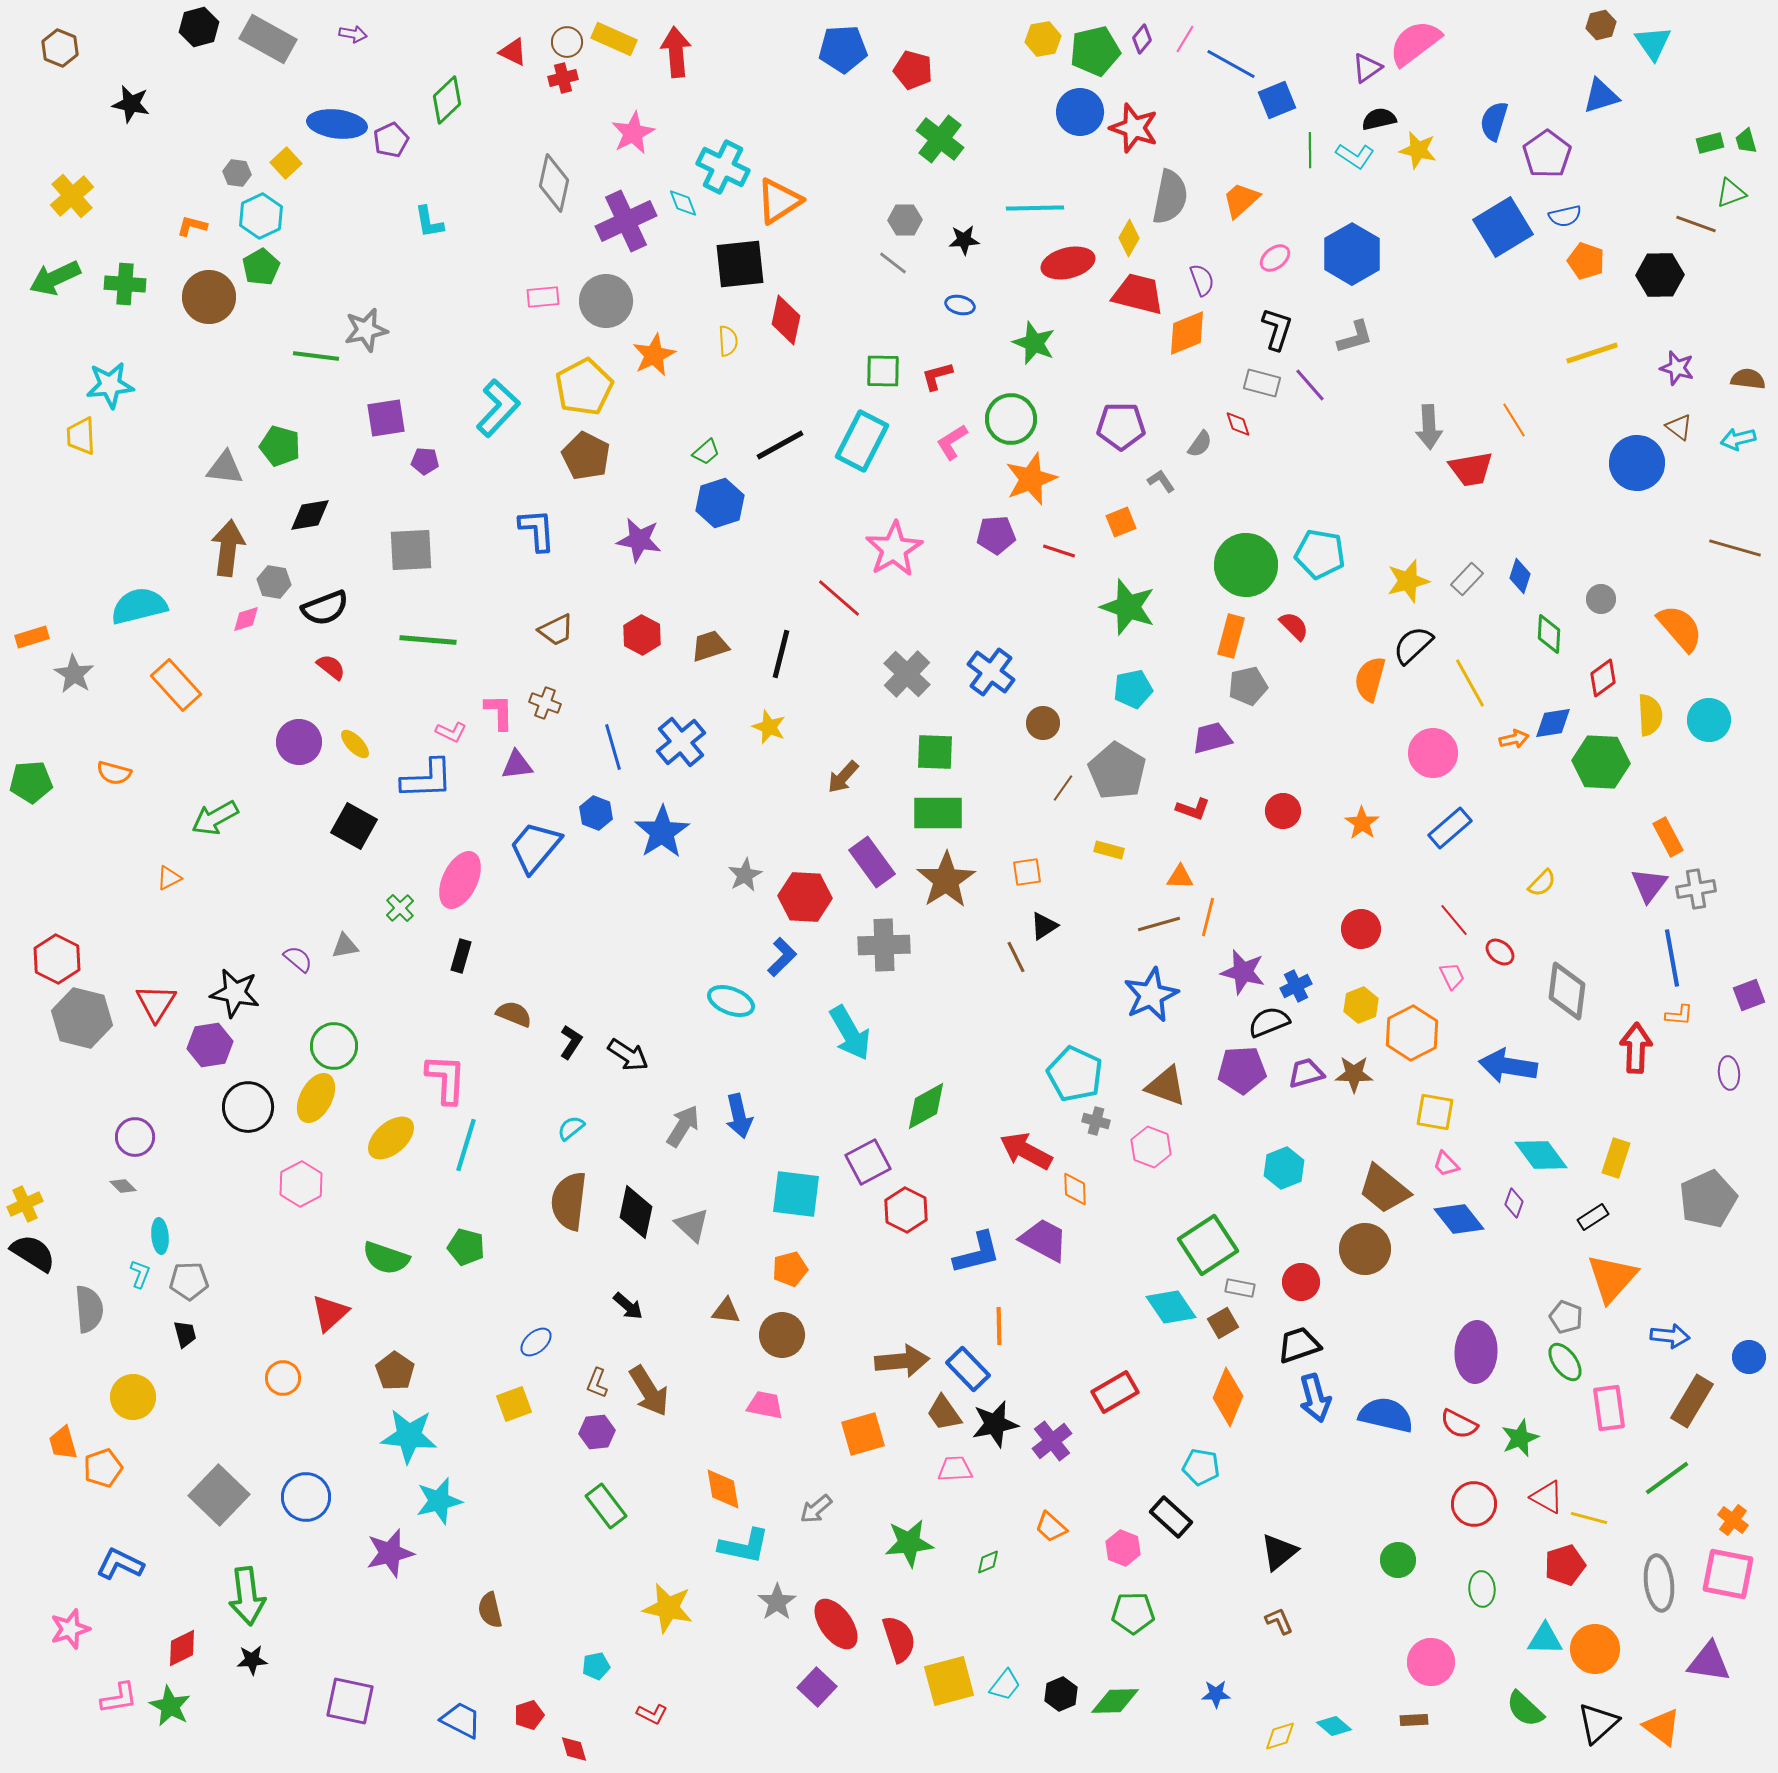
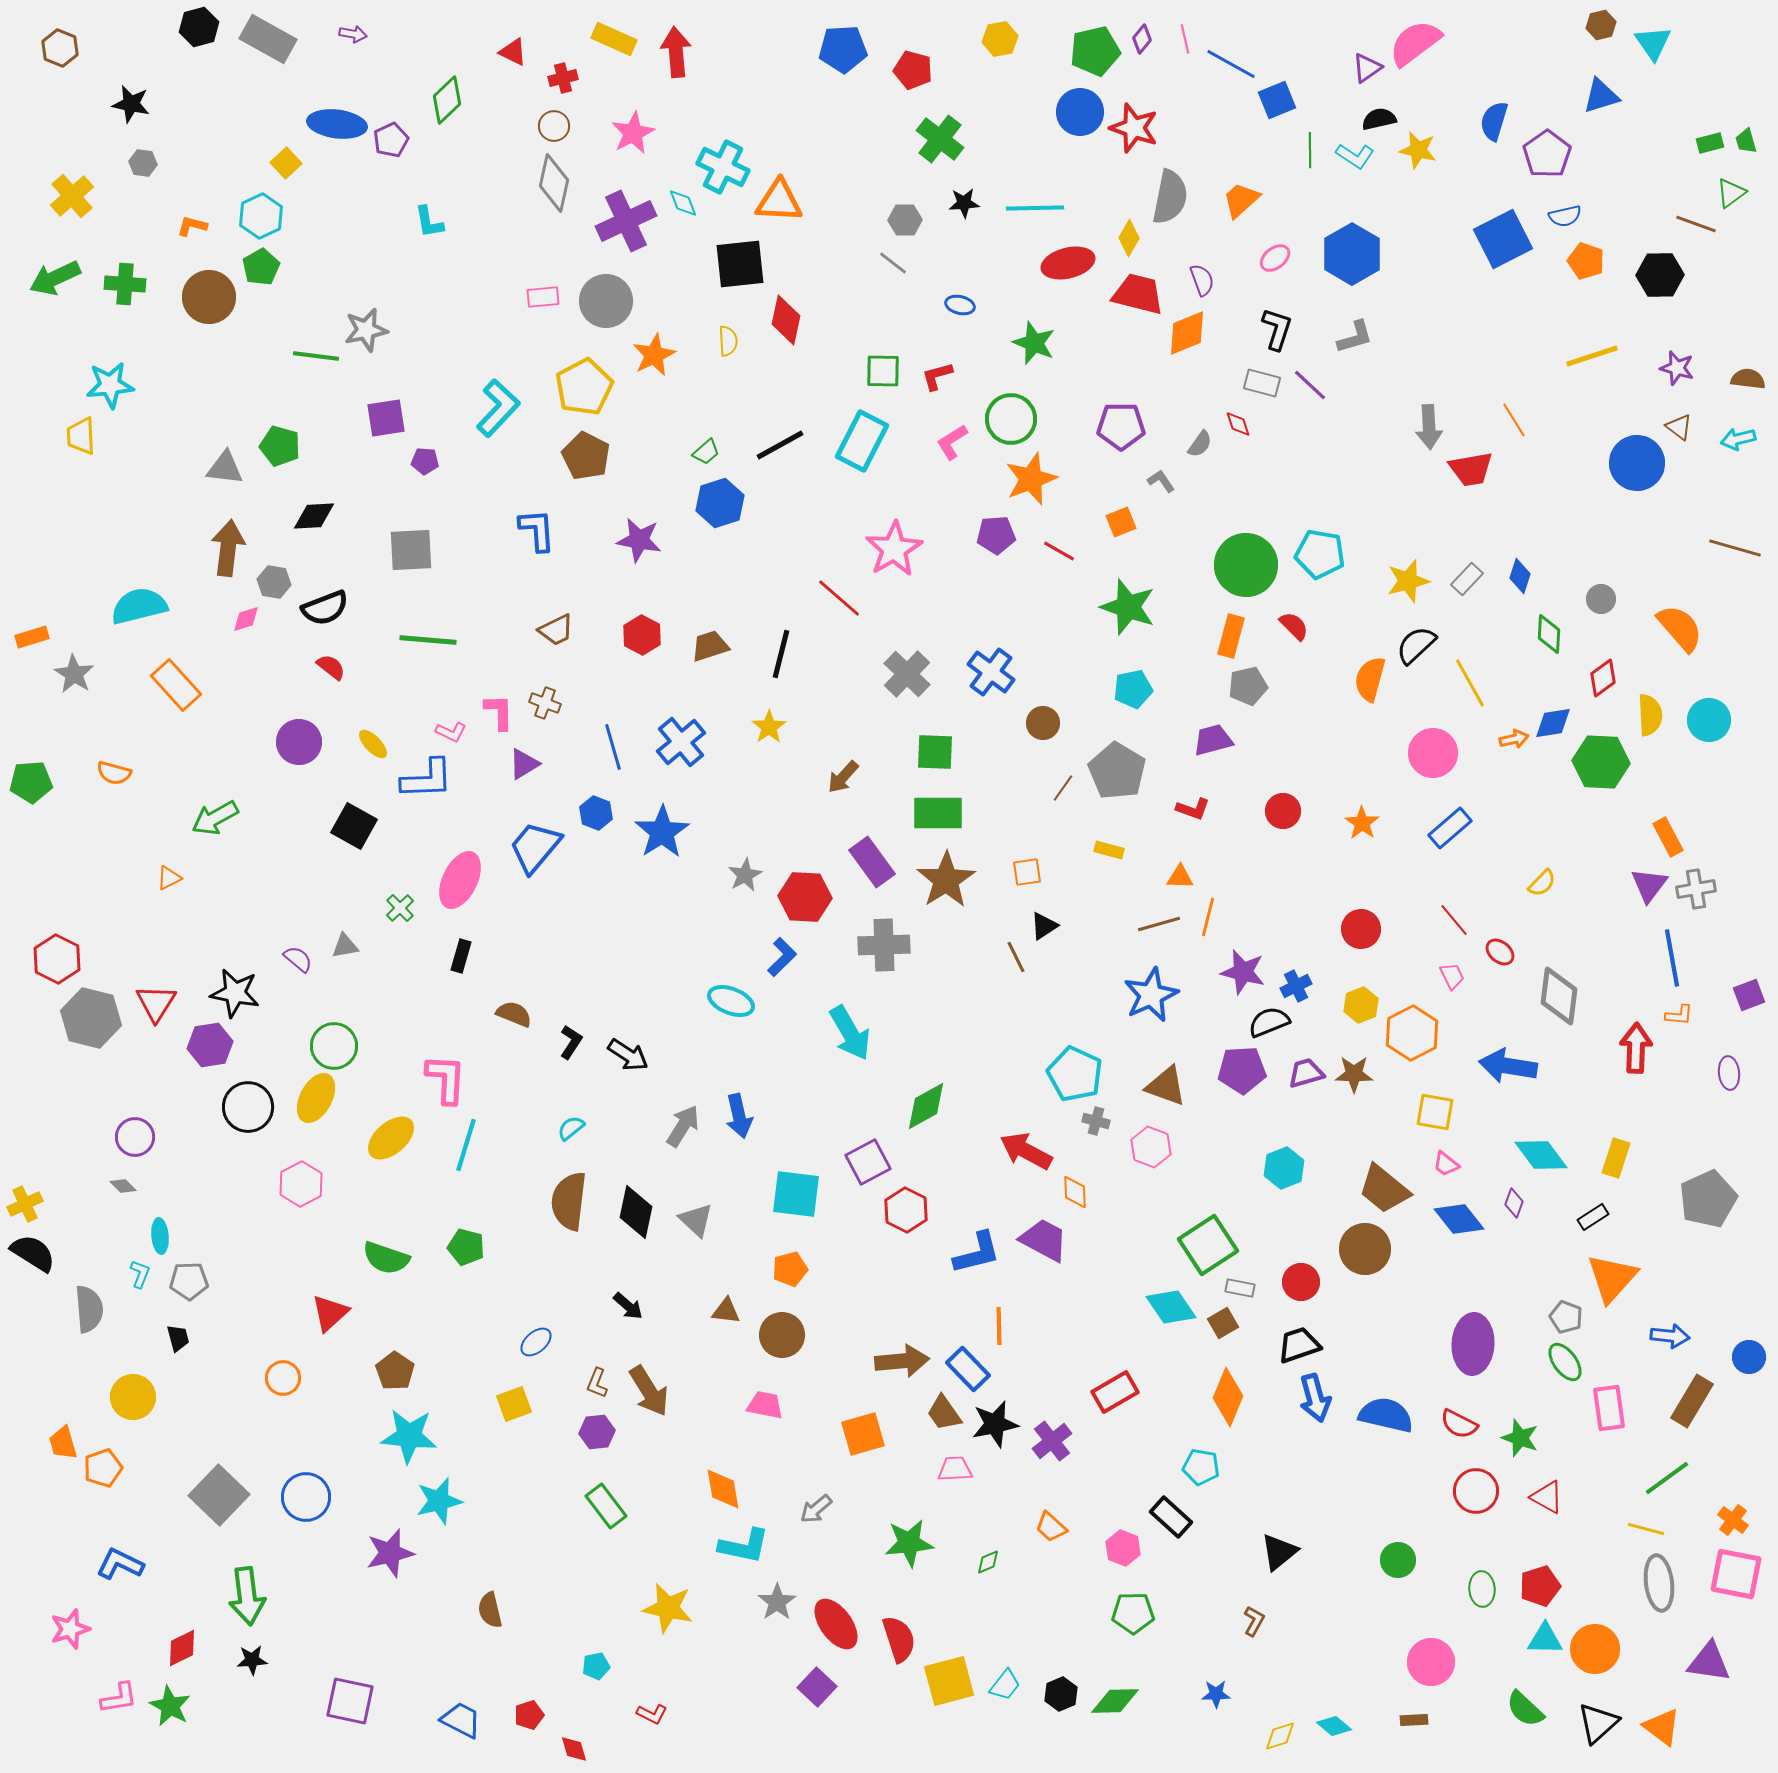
yellow hexagon at (1043, 39): moved 43 px left
pink line at (1185, 39): rotated 44 degrees counterclockwise
brown circle at (567, 42): moved 13 px left, 84 px down
gray hexagon at (237, 173): moved 94 px left, 10 px up
green triangle at (1731, 193): rotated 16 degrees counterclockwise
orange triangle at (779, 201): rotated 36 degrees clockwise
blue square at (1503, 227): moved 12 px down; rotated 4 degrees clockwise
black star at (964, 240): moved 37 px up
yellow line at (1592, 353): moved 3 px down
purple line at (1310, 385): rotated 6 degrees counterclockwise
black diamond at (310, 515): moved 4 px right, 1 px down; rotated 6 degrees clockwise
red line at (1059, 551): rotated 12 degrees clockwise
black semicircle at (1413, 645): moved 3 px right
yellow star at (769, 727): rotated 16 degrees clockwise
purple trapezoid at (1212, 738): moved 1 px right, 2 px down
yellow ellipse at (355, 744): moved 18 px right
purple triangle at (517, 765): moved 7 px right, 1 px up; rotated 24 degrees counterclockwise
gray diamond at (1567, 991): moved 8 px left, 5 px down
gray hexagon at (82, 1018): moved 9 px right
pink trapezoid at (1446, 1164): rotated 8 degrees counterclockwise
orange diamond at (1075, 1189): moved 3 px down
gray triangle at (692, 1225): moved 4 px right, 5 px up
black trapezoid at (185, 1334): moved 7 px left, 4 px down
purple ellipse at (1476, 1352): moved 3 px left, 8 px up
green star at (1520, 1438): rotated 30 degrees counterclockwise
red circle at (1474, 1504): moved 2 px right, 13 px up
yellow line at (1589, 1518): moved 57 px right, 11 px down
red pentagon at (1565, 1565): moved 25 px left, 21 px down
pink square at (1728, 1574): moved 8 px right
brown L-shape at (1279, 1621): moved 25 px left; rotated 52 degrees clockwise
